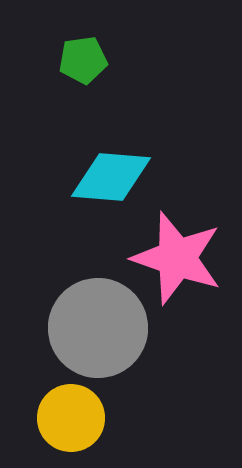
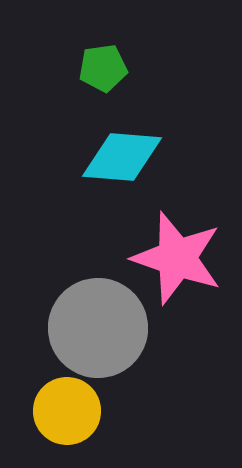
green pentagon: moved 20 px right, 8 px down
cyan diamond: moved 11 px right, 20 px up
yellow circle: moved 4 px left, 7 px up
